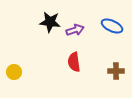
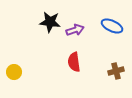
brown cross: rotated 14 degrees counterclockwise
